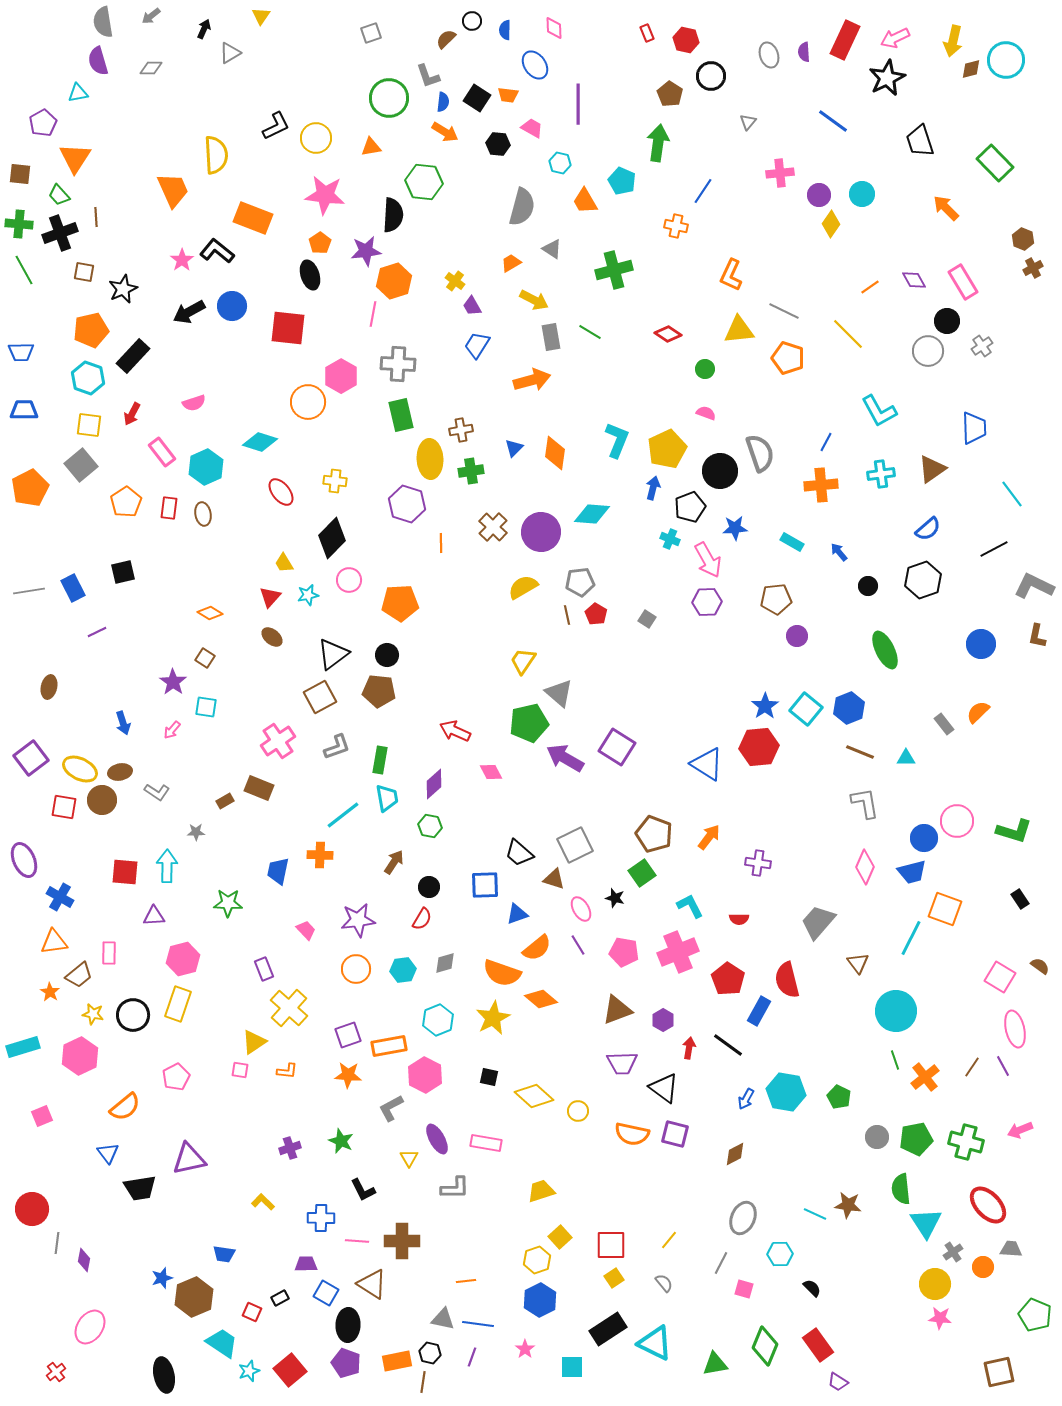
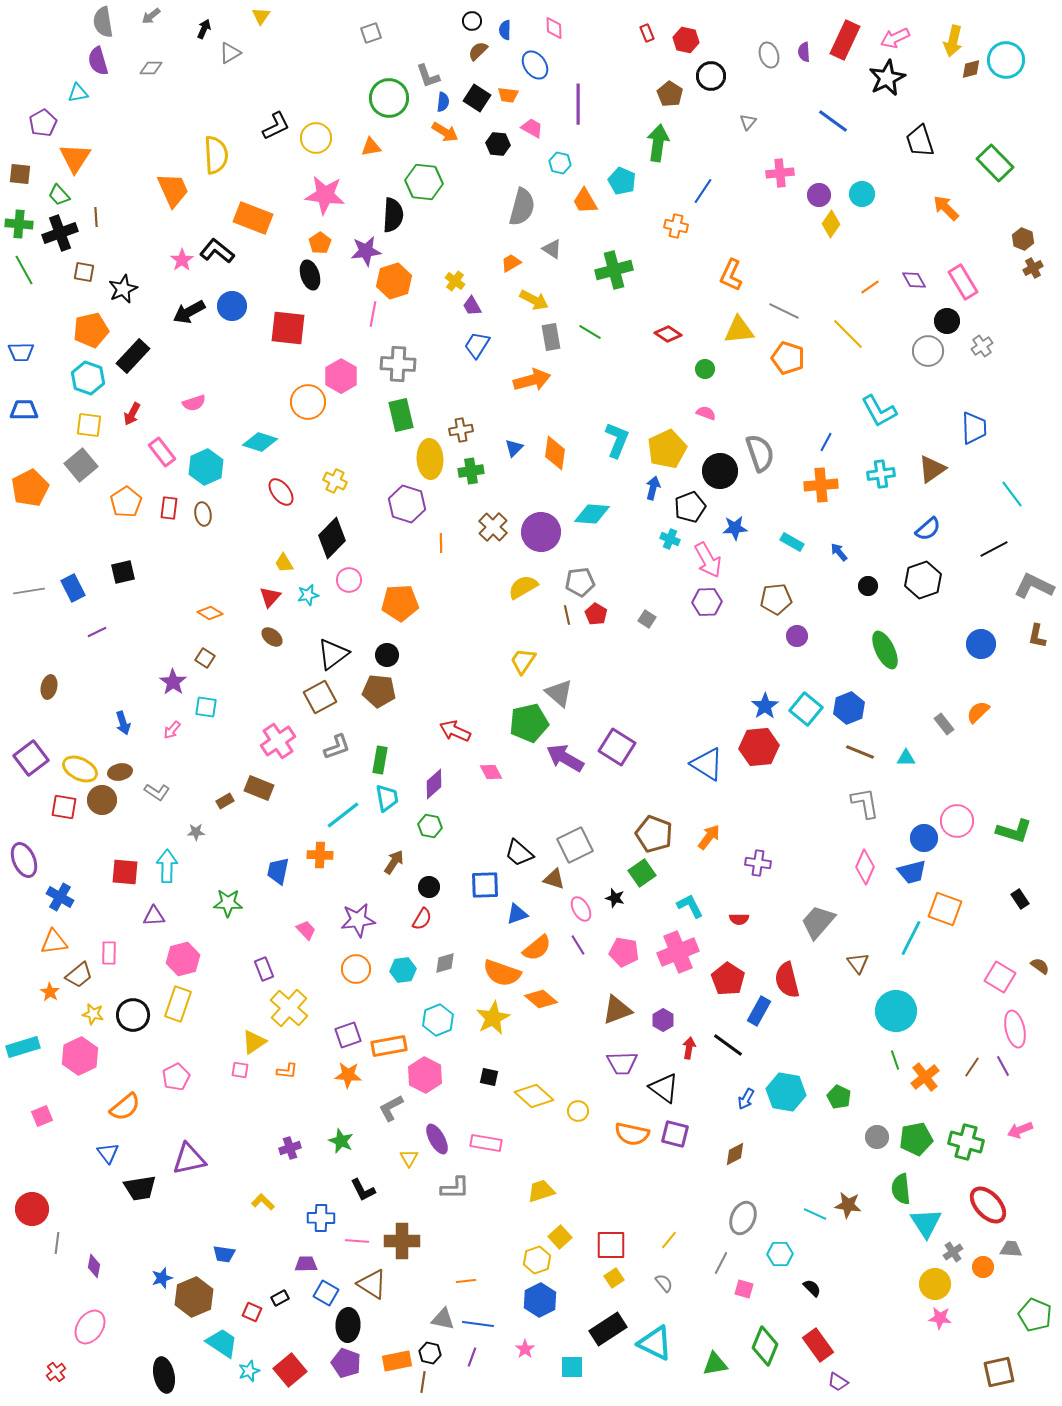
brown semicircle at (446, 39): moved 32 px right, 12 px down
yellow cross at (335, 481): rotated 20 degrees clockwise
purple diamond at (84, 1260): moved 10 px right, 6 px down
